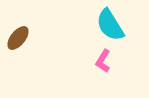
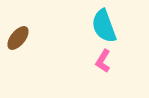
cyan semicircle: moved 6 px left, 1 px down; rotated 12 degrees clockwise
